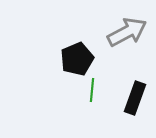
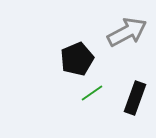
green line: moved 3 px down; rotated 50 degrees clockwise
